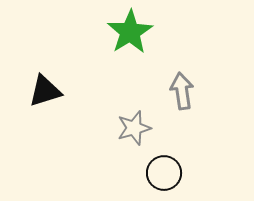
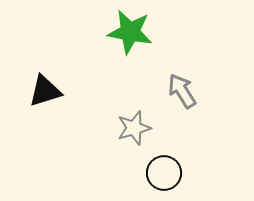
green star: rotated 30 degrees counterclockwise
gray arrow: rotated 24 degrees counterclockwise
